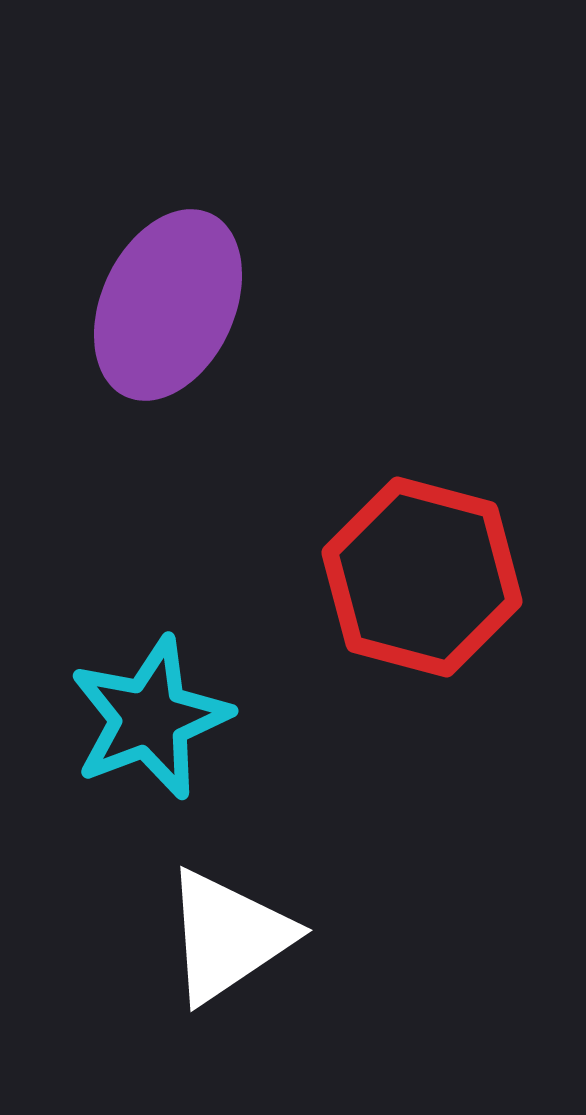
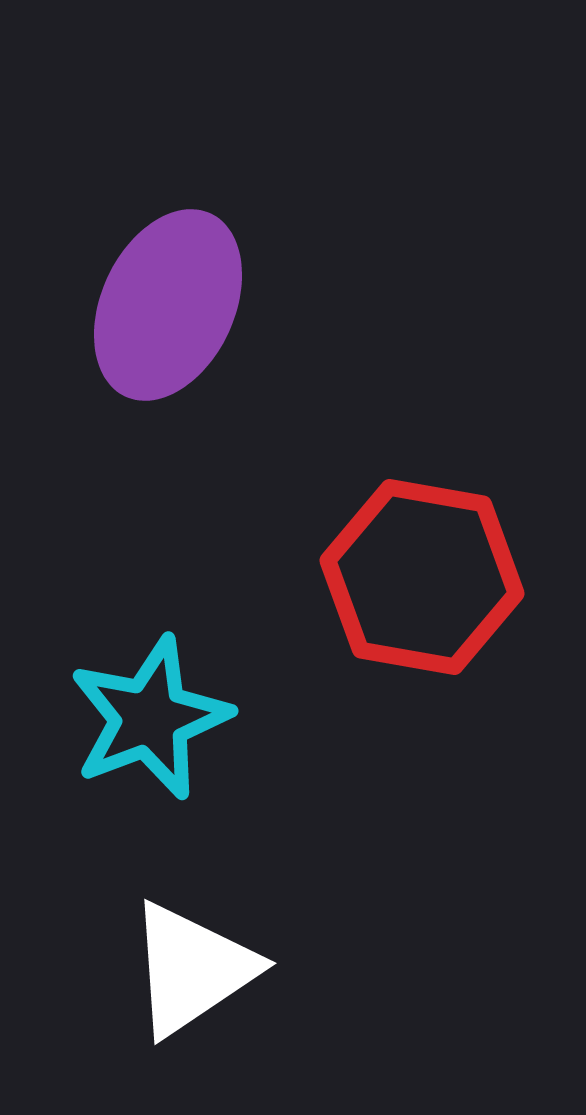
red hexagon: rotated 5 degrees counterclockwise
white triangle: moved 36 px left, 33 px down
